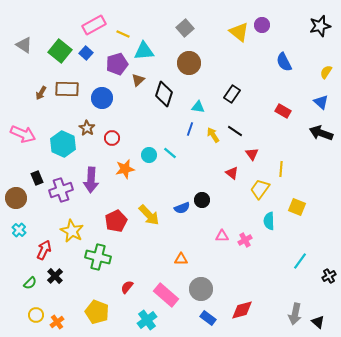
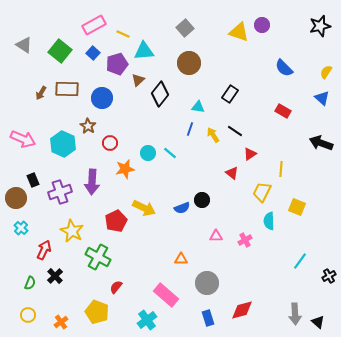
yellow triangle at (239, 32): rotated 20 degrees counterclockwise
blue square at (86, 53): moved 7 px right
blue semicircle at (284, 62): moved 6 px down; rotated 18 degrees counterclockwise
black diamond at (164, 94): moved 4 px left; rotated 20 degrees clockwise
black rectangle at (232, 94): moved 2 px left
blue triangle at (321, 102): moved 1 px right, 4 px up
brown star at (87, 128): moved 1 px right, 2 px up
black arrow at (321, 133): moved 10 px down
pink arrow at (23, 134): moved 5 px down
red circle at (112, 138): moved 2 px left, 5 px down
red triangle at (252, 154): moved 2 px left; rotated 32 degrees clockwise
cyan circle at (149, 155): moved 1 px left, 2 px up
black rectangle at (37, 178): moved 4 px left, 2 px down
purple arrow at (91, 180): moved 1 px right, 2 px down
yellow trapezoid at (260, 189): moved 2 px right, 3 px down; rotated 10 degrees counterclockwise
purple cross at (61, 190): moved 1 px left, 2 px down
yellow arrow at (149, 215): moved 5 px left, 7 px up; rotated 20 degrees counterclockwise
cyan cross at (19, 230): moved 2 px right, 2 px up
pink triangle at (222, 236): moved 6 px left
green cross at (98, 257): rotated 15 degrees clockwise
green semicircle at (30, 283): rotated 24 degrees counterclockwise
red semicircle at (127, 287): moved 11 px left
gray circle at (201, 289): moved 6 px right, 6 px up
gray arrow at (295, 314): rotated 15 degrees counterclockwise
yellow circle at (36, 315): moved 8 px left
blue rectangle at (208, 318): rotated 35 degrees clockwise
orange cross at (57, 322): moved 4 px right
